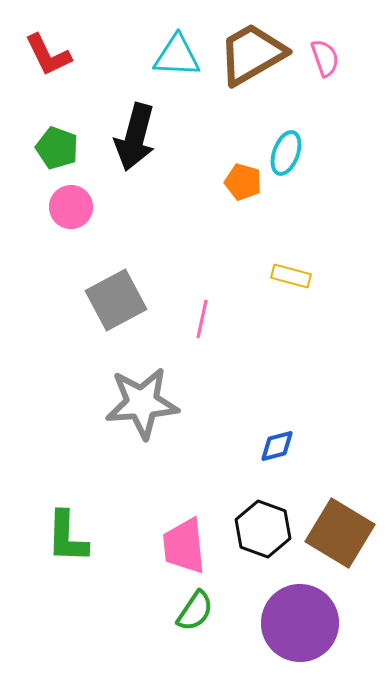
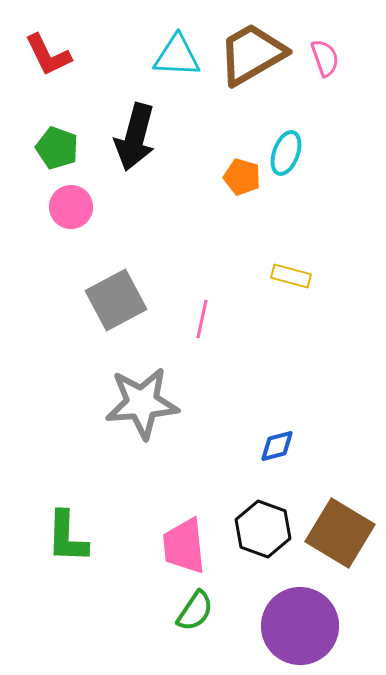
orange pentagon: moved 1 px left, 5 px up
purple circle: moved 3 px down
